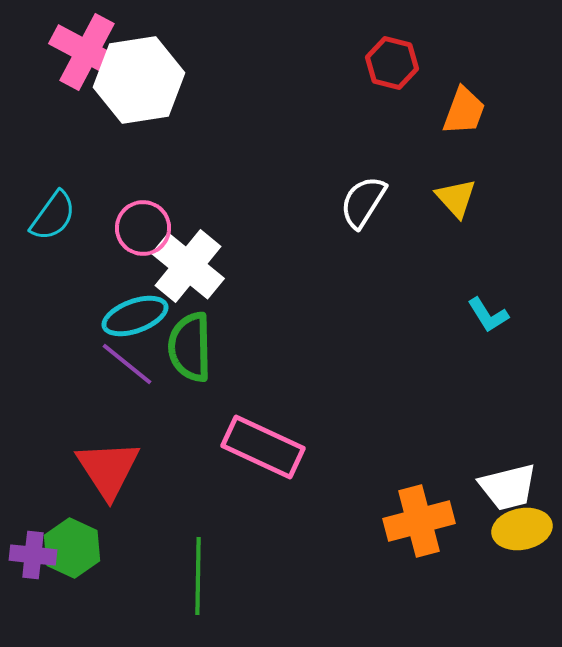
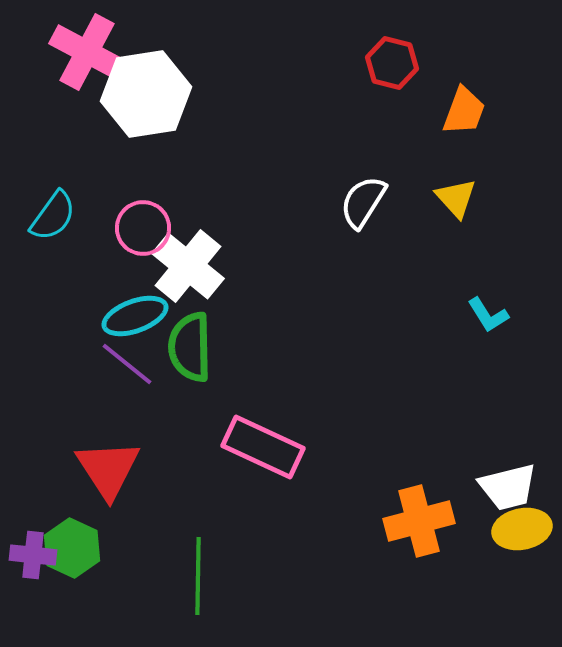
white hexagon: moved 7 px right, 14 px down
